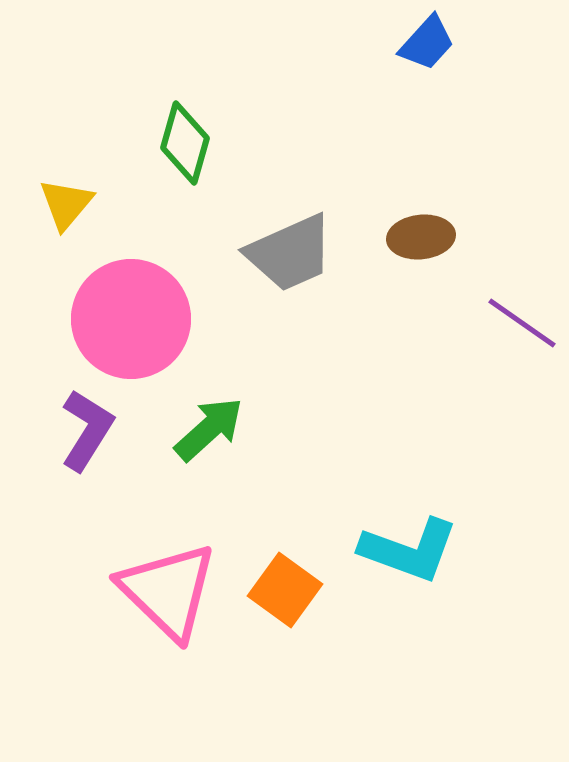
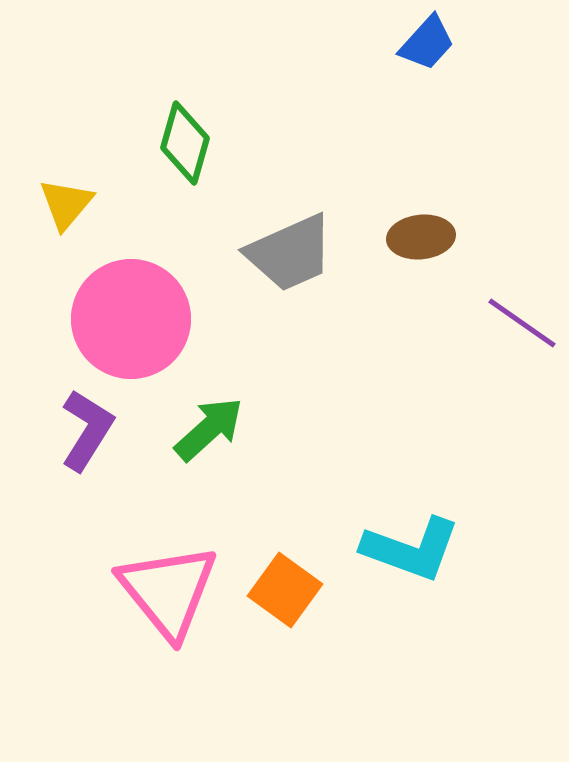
cyan L-shape: moved 2 px right, 1 px up
pink triangle: rotated 7 degrees clockwise
